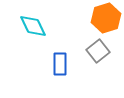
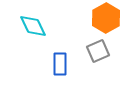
orange hexagon: rotated 12 degrees counterclockwise
gray square: rotated 15 degrees clockwise
